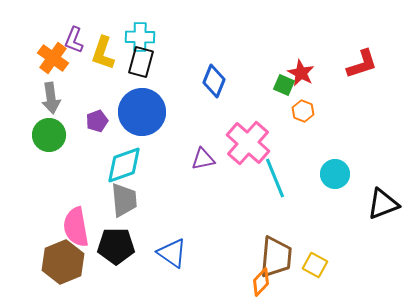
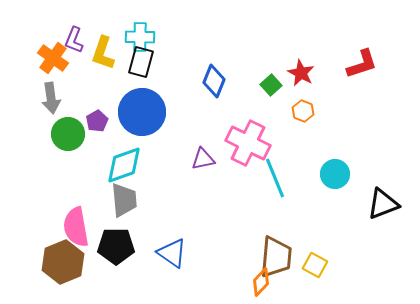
green square: moved 13 px left; rotated 25 degrees clockwise
purple pentagon: rotated 10 degrees counterclockwise
green circle: moved 19 px right, 1 px up
pink cross: rotated 15 degrees counterclockwise
